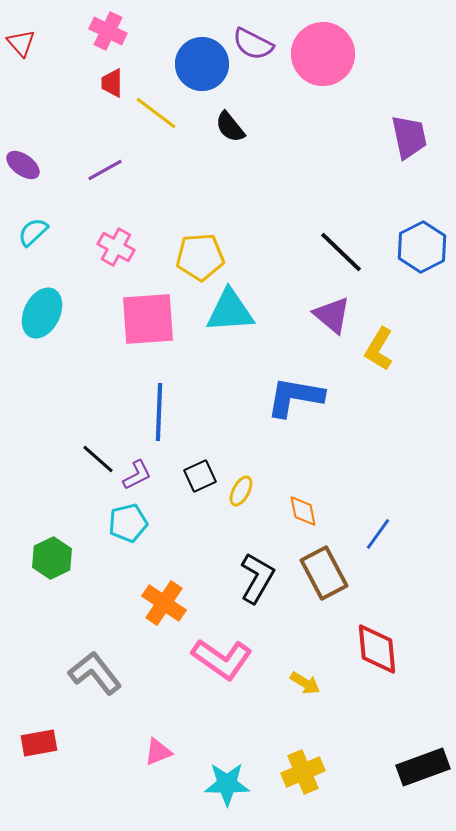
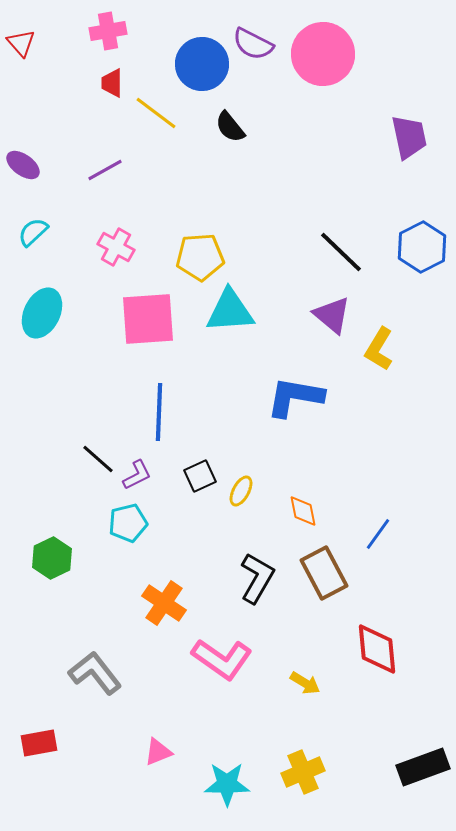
pink cross at (108, 31): rotated 36 degrees counterclockwise
